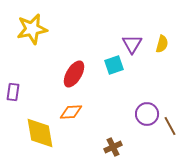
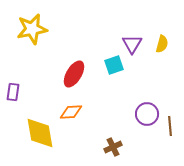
brown line: rotated 24 degrees clockwise
